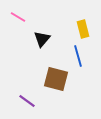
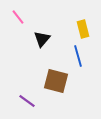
pink line: rotated 21 degrees clockwise
brown square: moved 2 px down
